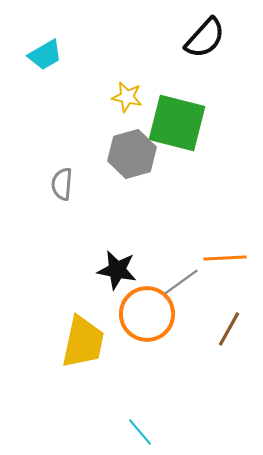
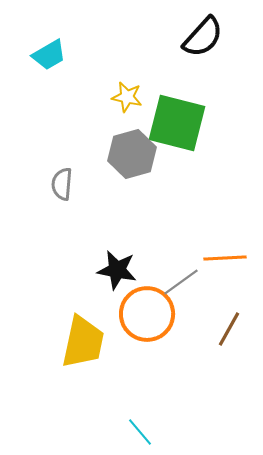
black semicircle: moved 2 px left, 1 px up
cyan trapezoid: moved 4 px right
